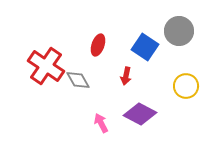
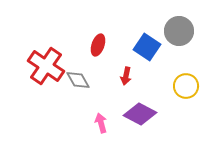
blue square: moved 2 px right
pink arrow: rotated 12 degrees clockwise
